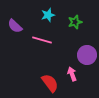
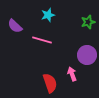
green star: moved 13 px right
red semicircle: rotated 18 degrees clockwise
